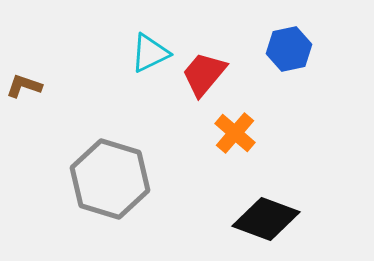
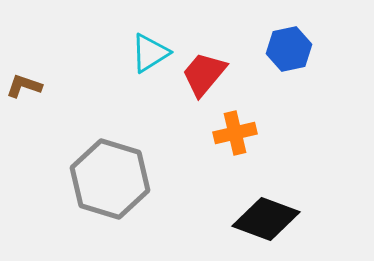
cyan triangle: rotated 6 degrees counterclockwise
orange cross: rotated 36 degrees clockwise
